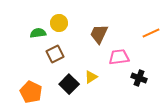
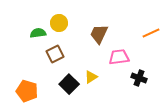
orange pentagon: moved 4 px left, 1 px up; rotated 10 degrees counterclockwise
